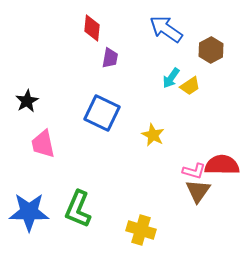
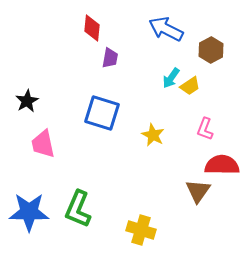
blue arrow: rotated 8 degrees counterclockwise
blue square: rotated 9 degrees counterclockwise
pink L-shape: moved 11 px right, 42 px up; rotated 95 degrees clockwise
